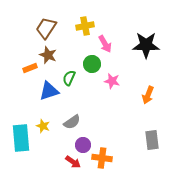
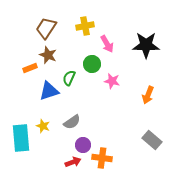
pink arrow: moved 2 px right
gray rectangle: rotated 42 degrees counterclockwise
red arrow: rotated 56 degrees counterclockwise
